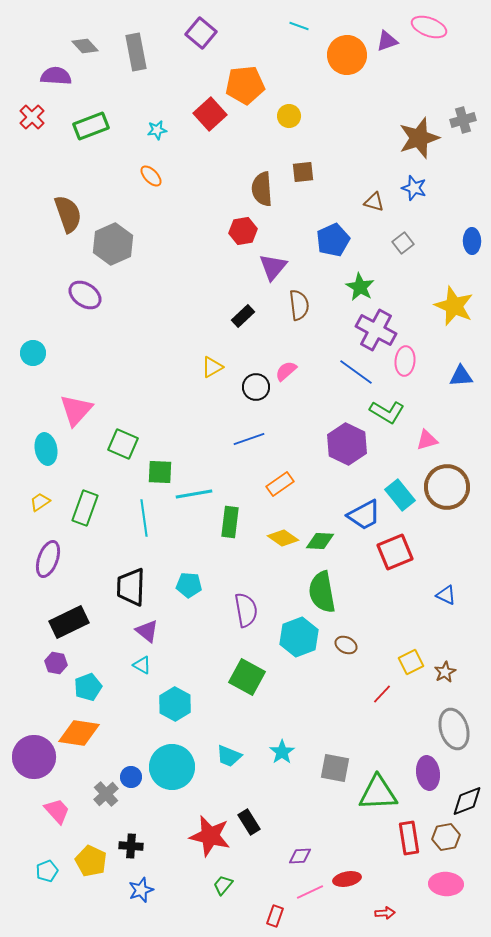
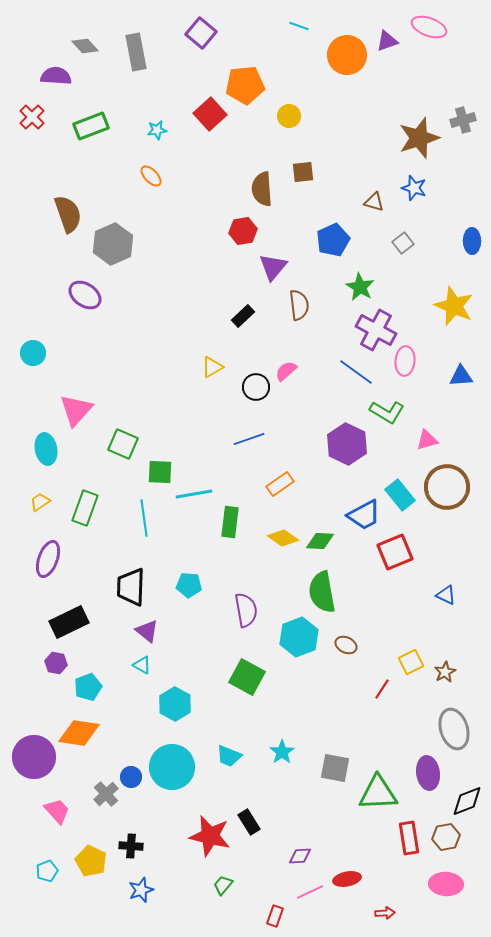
red line at (382, 694): moved 5 px up; rotated 10 degrees counterclockwise
